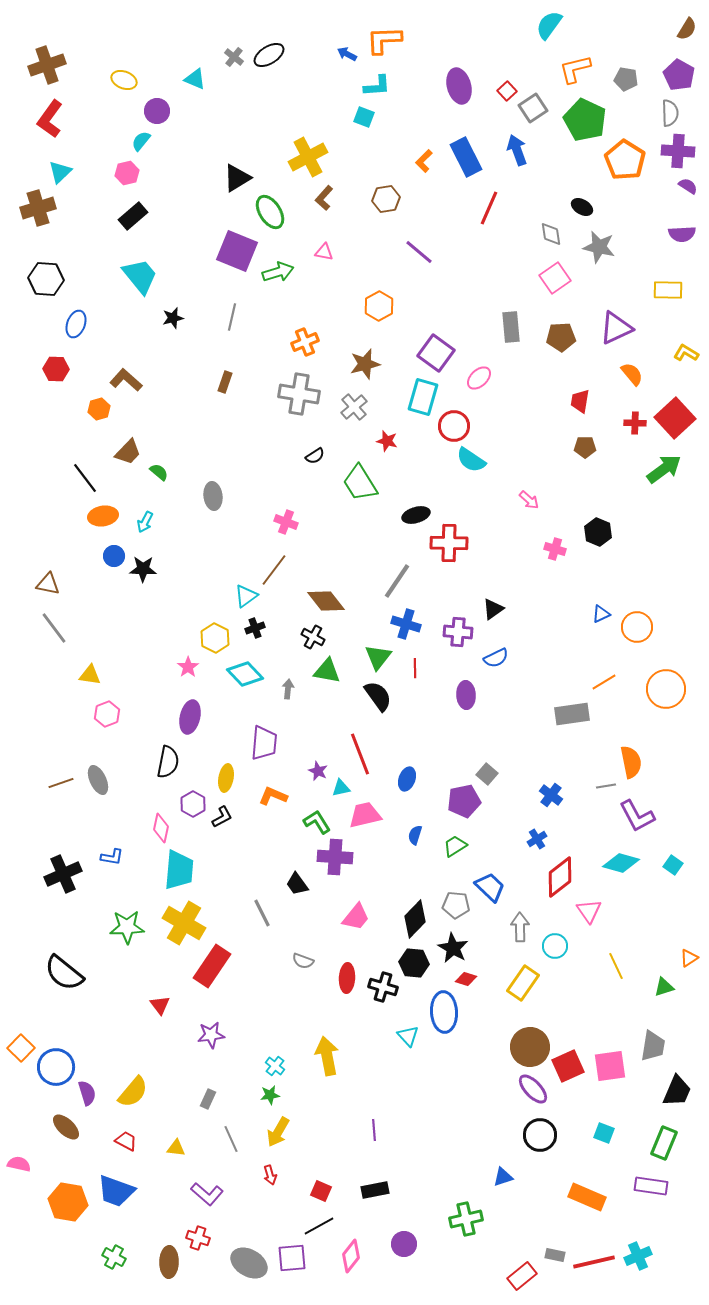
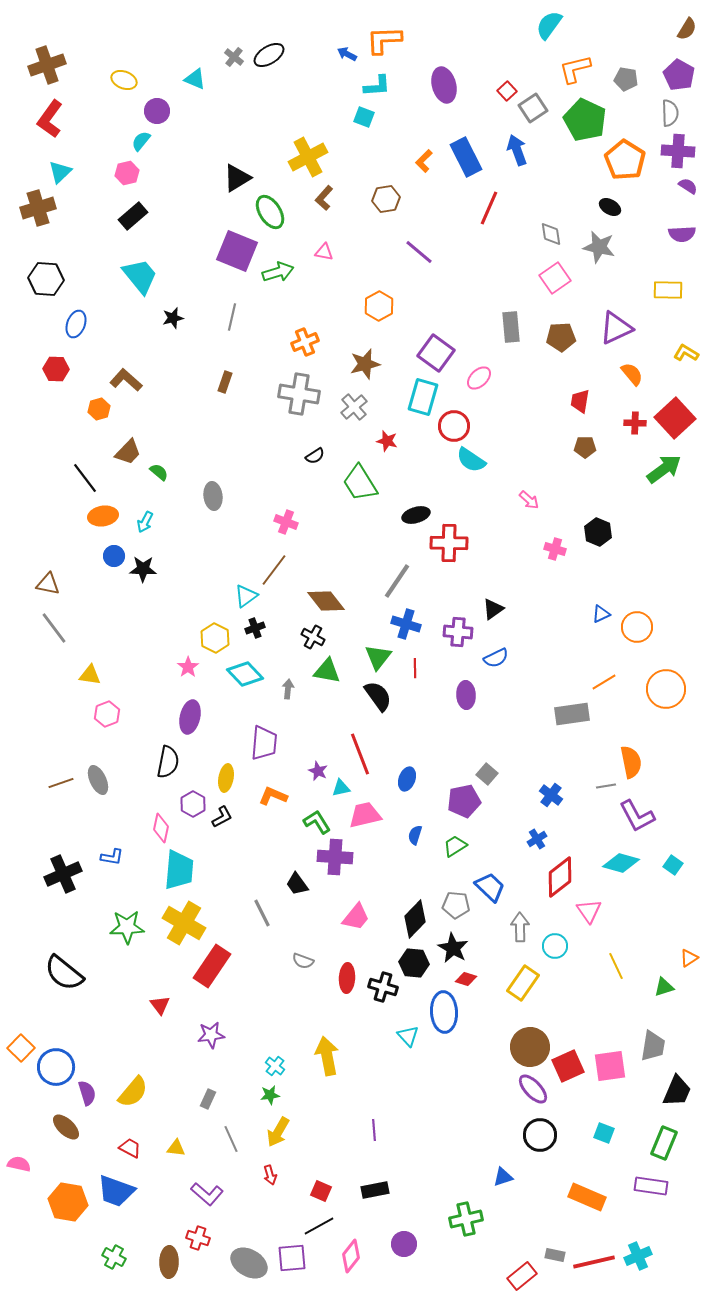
purple ellipse at (459, 86): moved 15 px left, 1 px up
black ellipse at (582, 207): moved 28 px right
red trapezoid at (126, 1141): moved 4 px right, 7 px down
